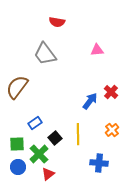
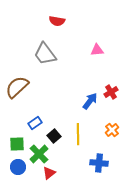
red semicircle: moved 1 px up
brown semicircle: rotated 10 degrees clockwise
red cross: rotated 16 degrees clockwise
black square: moved 1 px left, 2 px up
red triangle: moved 1 px right, 1 px up
